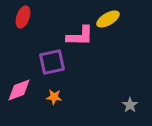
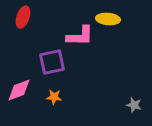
yellow ellipse: rotated 35 degrees clockwise
gray star: moved 4 px right; rotated 21 degrees counterclockwise
